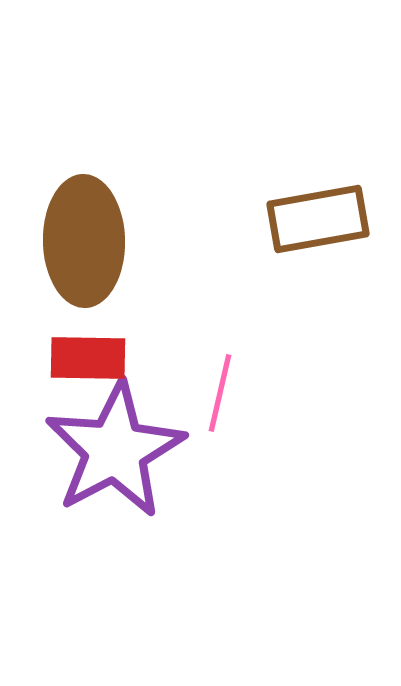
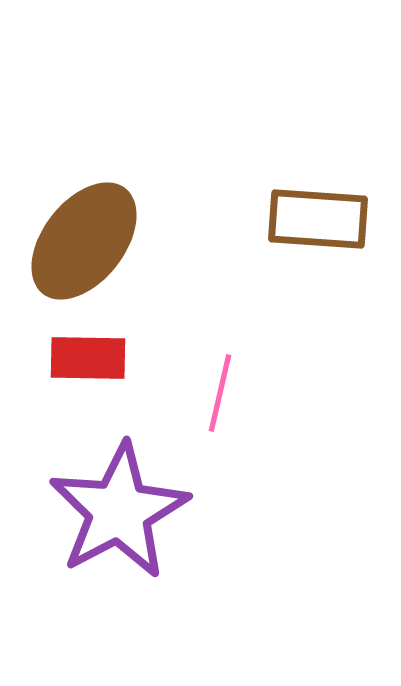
brown rectangle: rotated 14 degrees clockwise
brown ellipse: rotated 39 degrees clockwise
purple star: moved 4 px right, 61 px down
